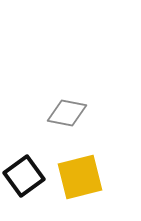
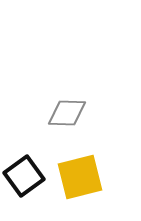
gray diamond: rotated 9 degrees counterclockwise
